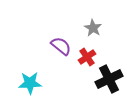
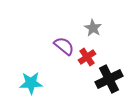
purple semicircle: moved 3 px right
cyan star: moved 1 px right
